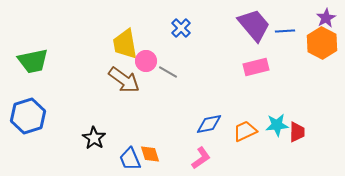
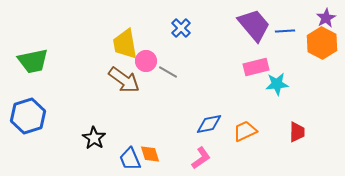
cyan star: moved 41 px up
